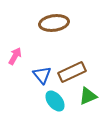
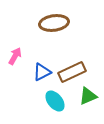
blue triangle: moved 3 px up; rotated 42 degrees clockwise
